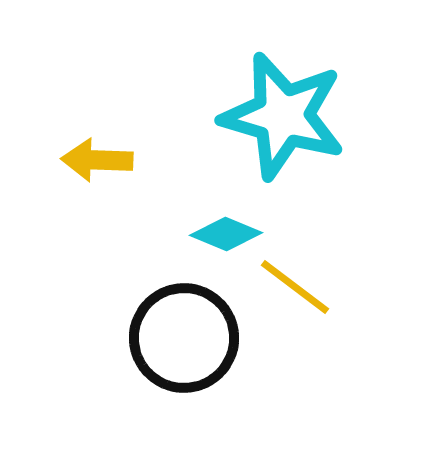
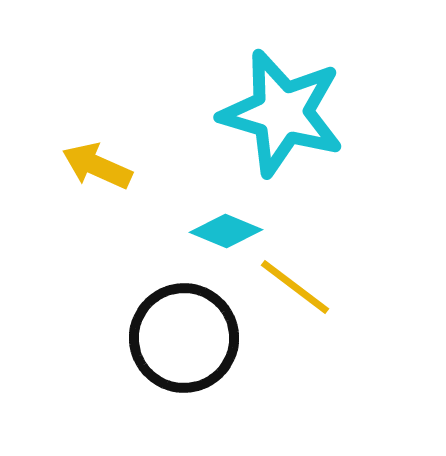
cyan star: moved 1 px left, 3 px up
yellow arrow: moved 6 px down; rotated 22 degrees clockwise
cyan diamond: moved 3 px up
